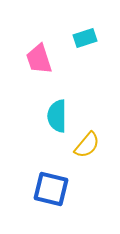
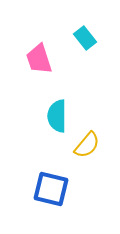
cyan rectangle: rotated 70 degrees clockwise
